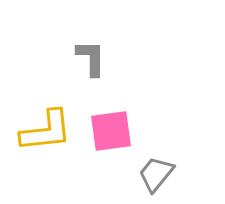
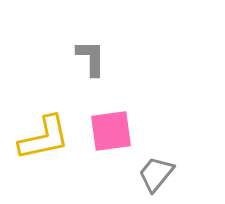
yellow L-shape: moved 2 px left, 7 px down; rotated 6 degrees counterclockwise
